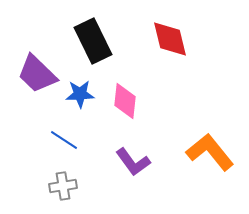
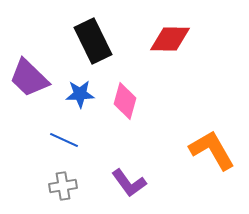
red diamond: rotated 75 degrees counterclockwise
purple trapezoid: moved 8 px left, 4 px down
pink diamond: rotated 9 degrees clockwise
blue line: rotated 8 degrees counterclockwise
orange L-shape: moved 2 px right, 2 px up; rotated 9 degrees clockwise
purple L-shape: moved 4 px left, 21 px down
